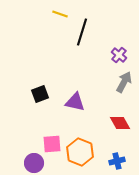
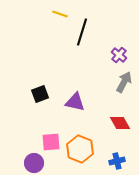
pink square: moved 1 px left, 2 px up
orange hexagon: moved 3 px up
